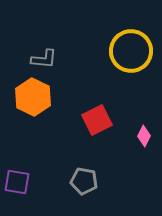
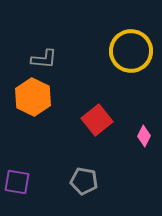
red square: rotated 12 degrees counterclockwise
